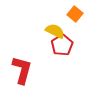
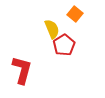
yellow semicircle: moved 3 px left, 2 px up; rotated 42 degrees clockwise
red pentagon: moved 2 px right
